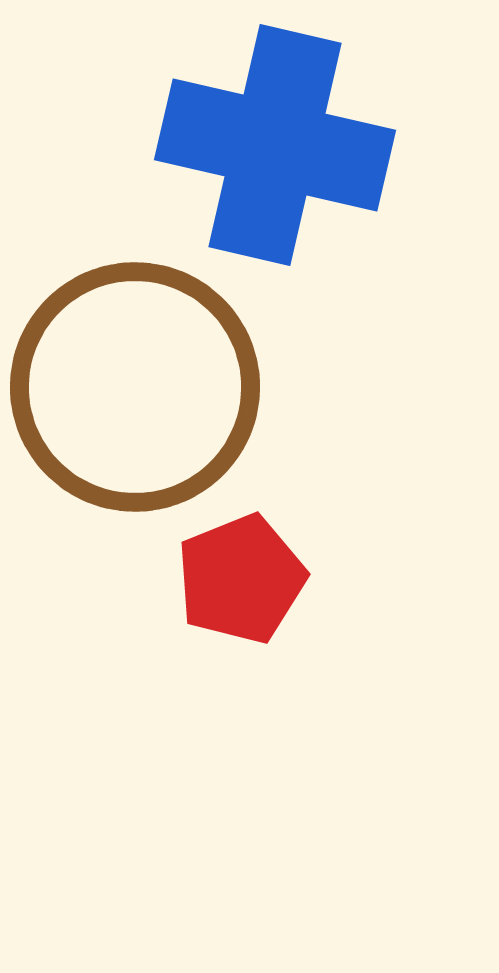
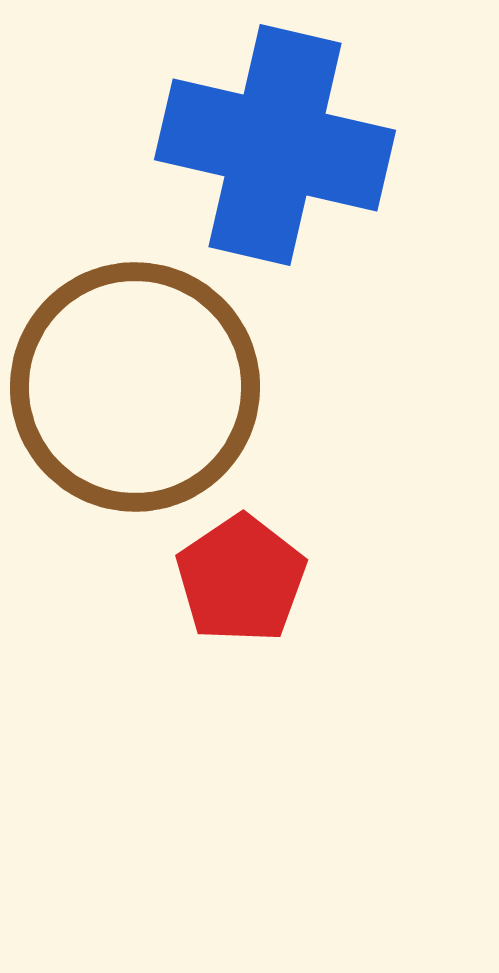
red pentagon: rotated 12 degrees counterclockwise
